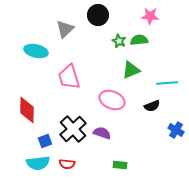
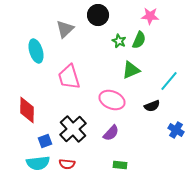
green semicircle: rotated 120 degrees clockwise
cyan ellipse: rotated 60 degrees clockwise
cyan line: moved 2 px right, 2 px up; rotated 45 degrees counterclockwise
purple semicircle: moved 9 px right; rotated 114 degrees clockwise
